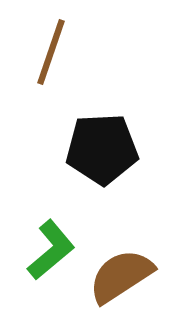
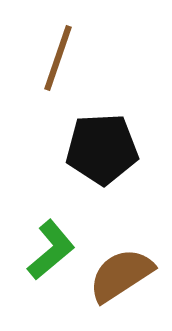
brown line: moved 7 px right, 6 px down
brown semicircle: moved 1 px up
